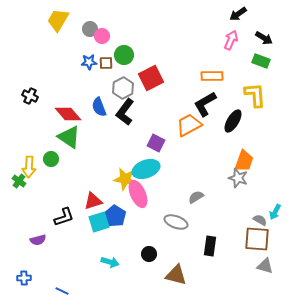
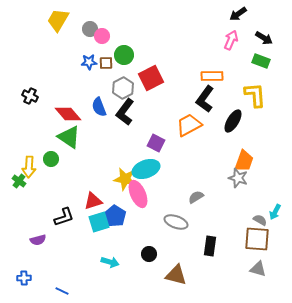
black L-shape at (205, 104): moved 5 px up; rotated 24 degrees counterclockwise
gray triangle at (265, 266): moved 7 px left, 3 px down
